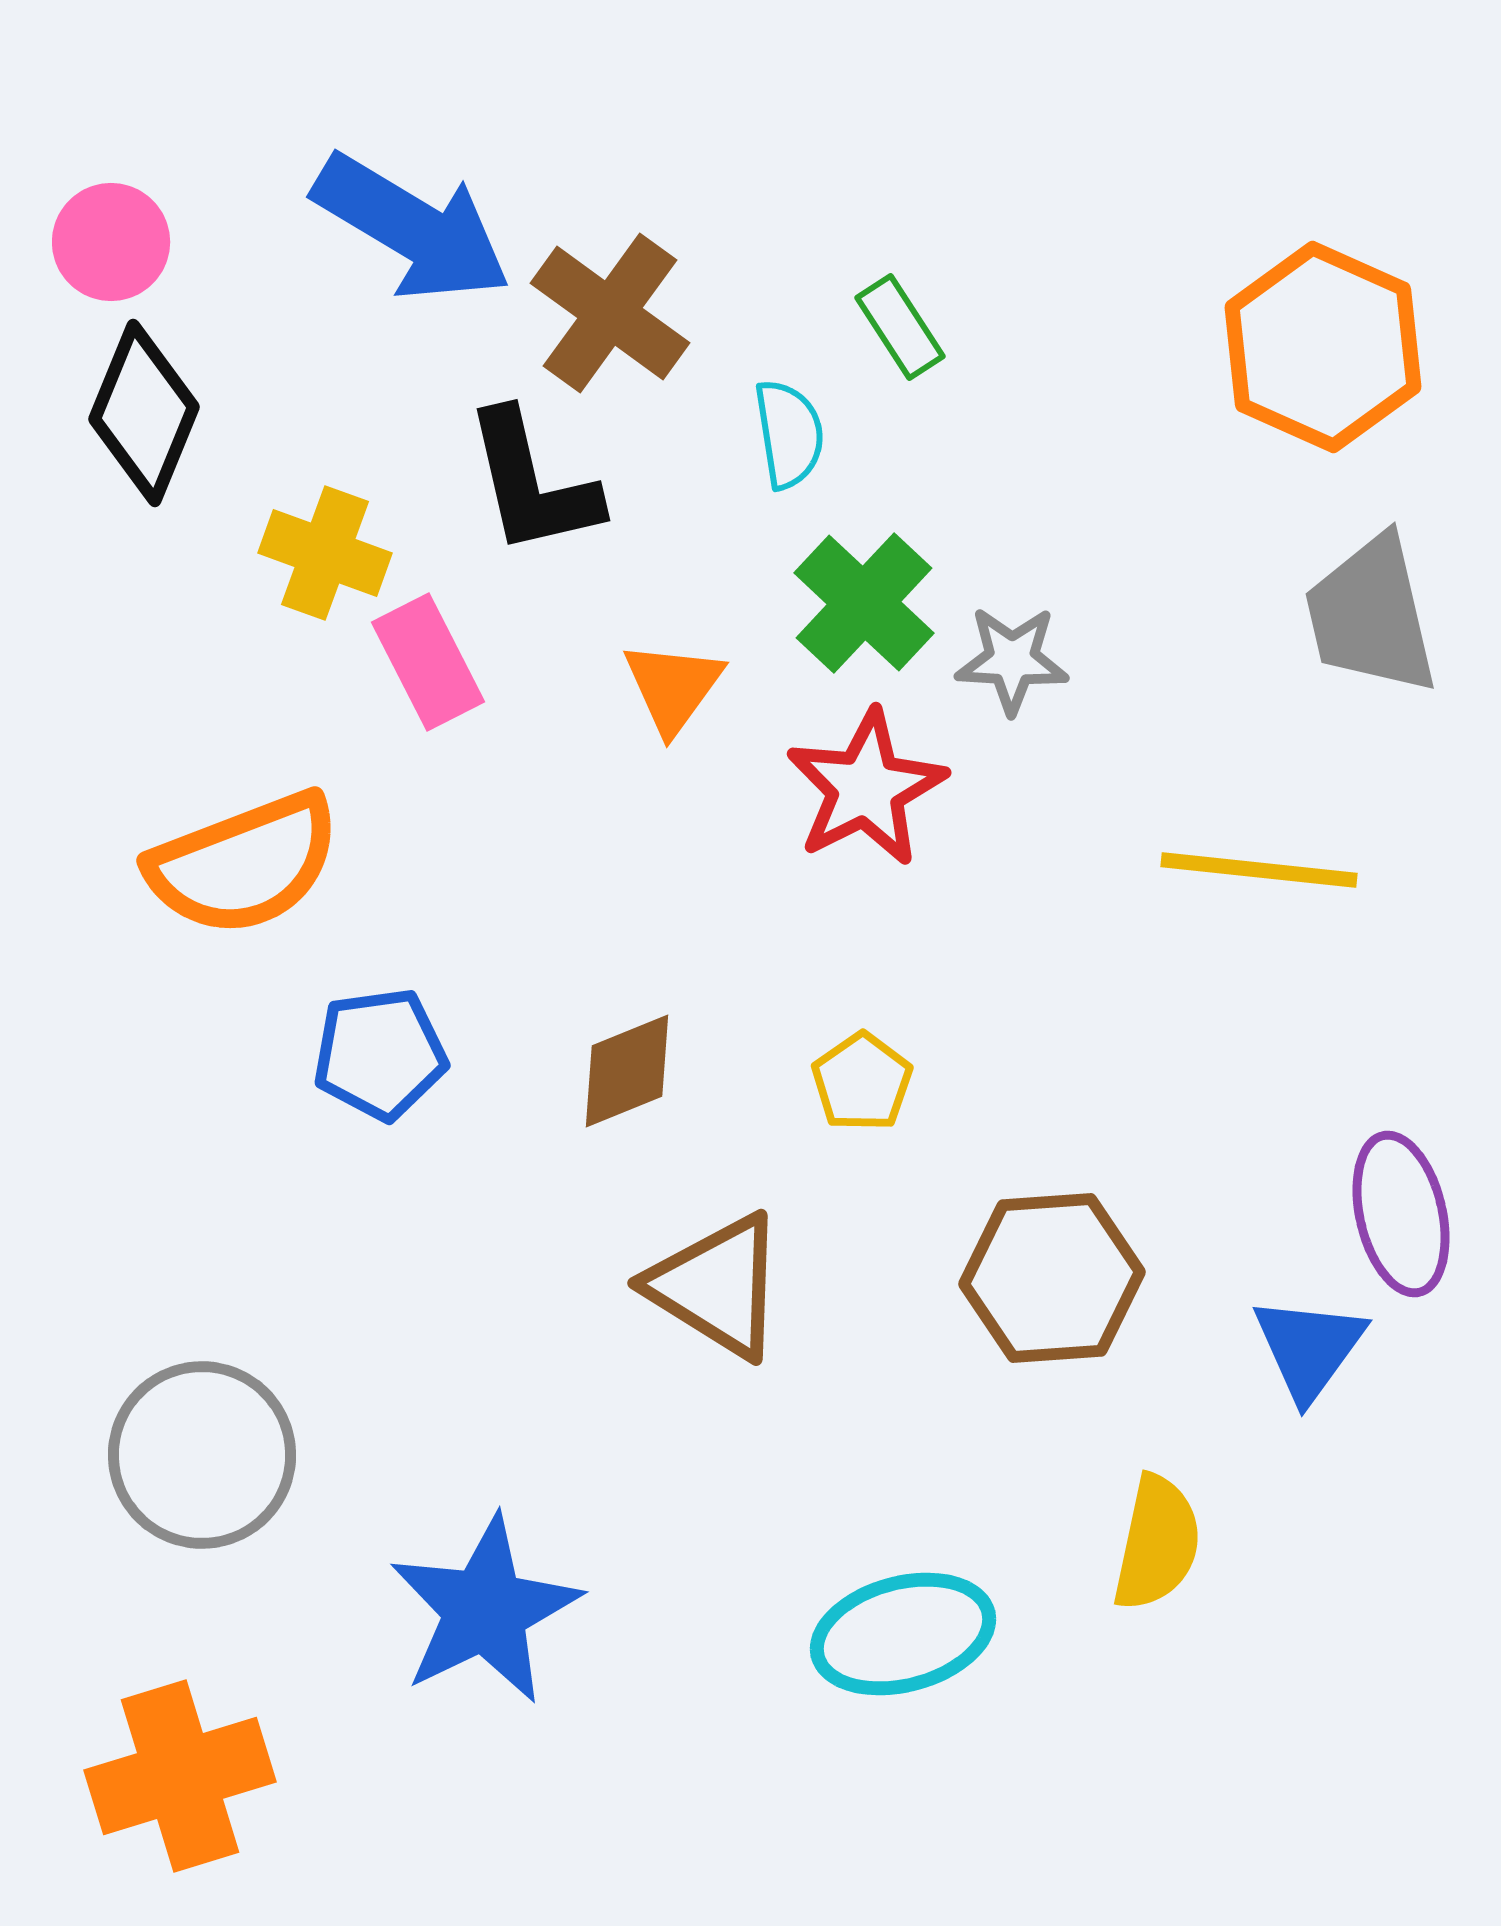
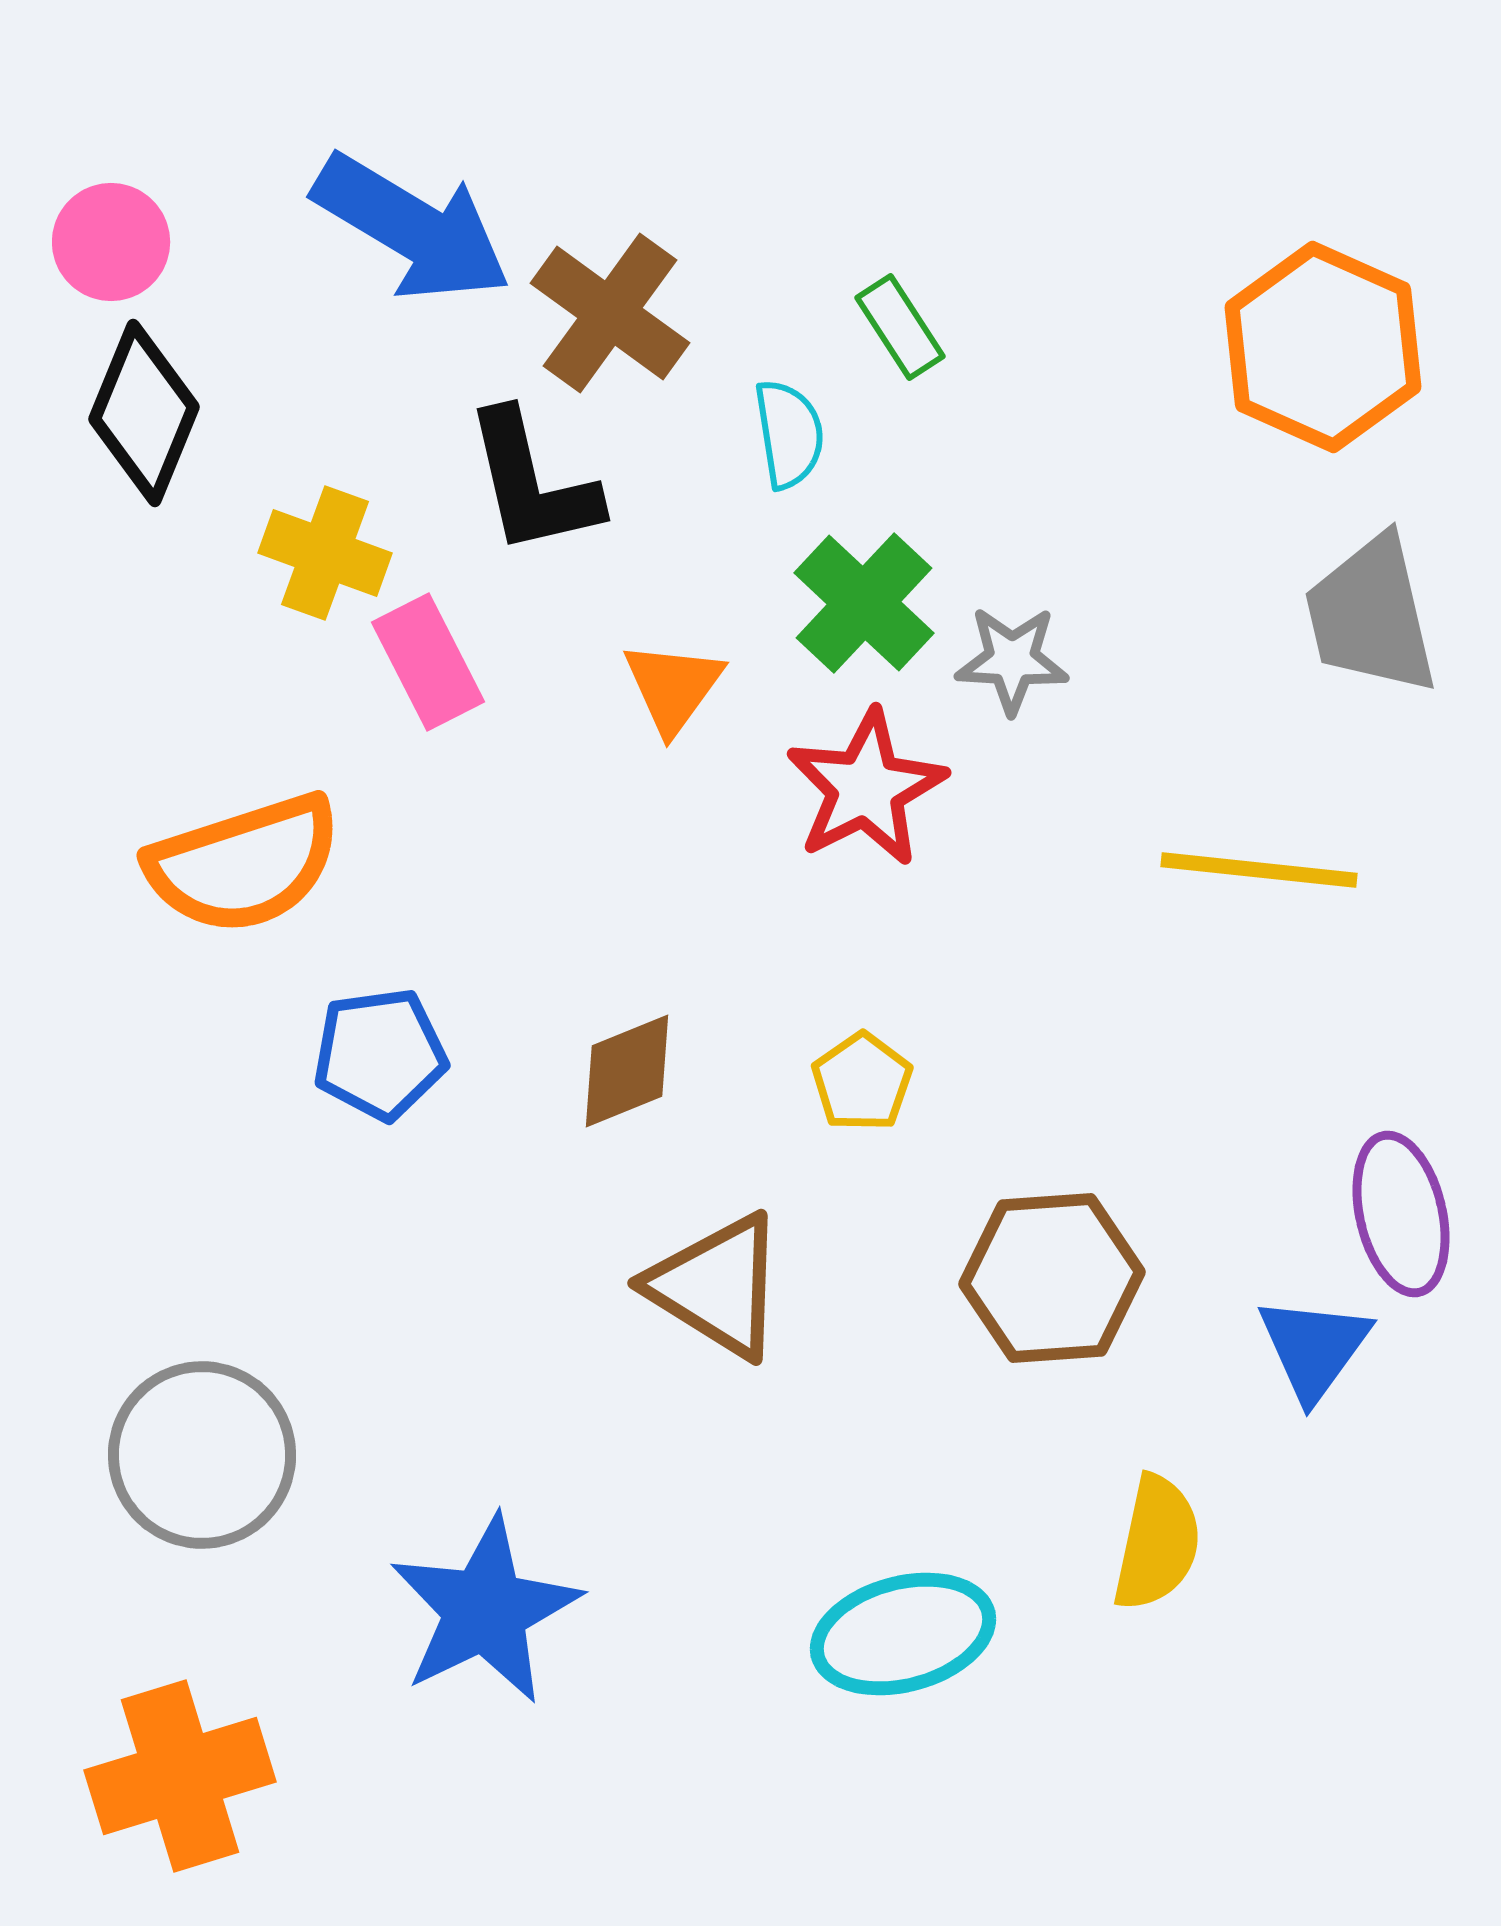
orange semicircle: rotated 3 degrees clockwise
blue triangle: moved 5 px right
